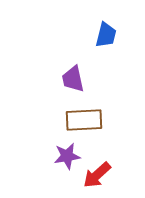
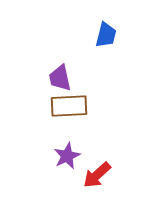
purple trapezoid: moved 13 px left, 1 px up
brown rectangle: moved 15 px left, 14 px up
purple star: rotated 16 degrees counterclockwise
